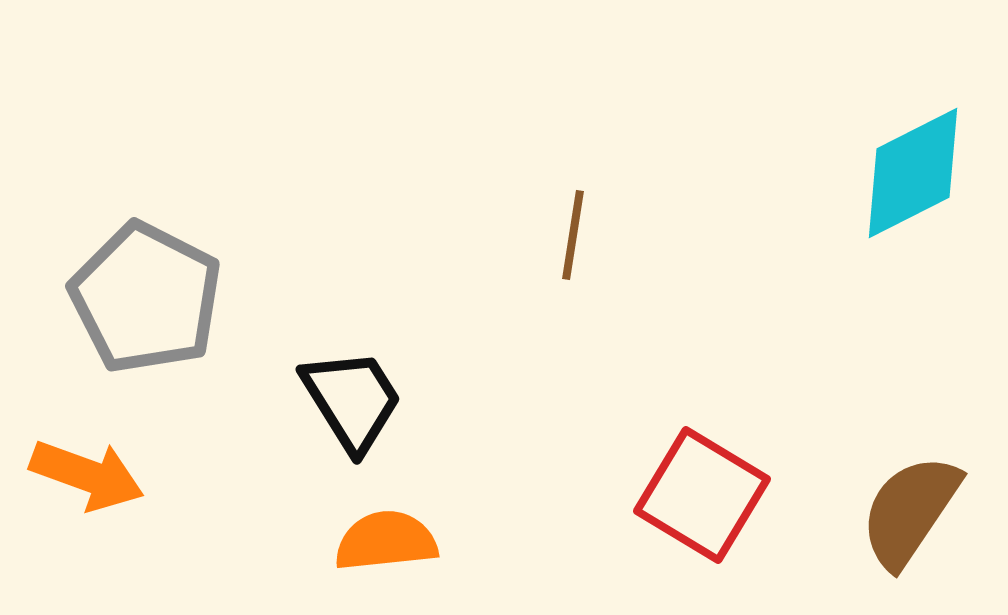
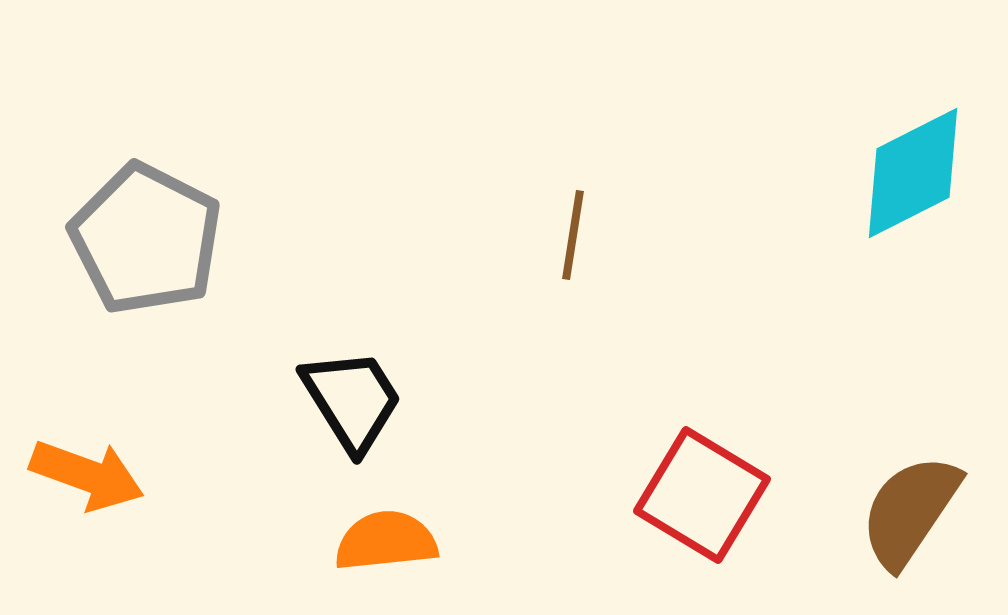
gray pentagon: moved 59 px up
